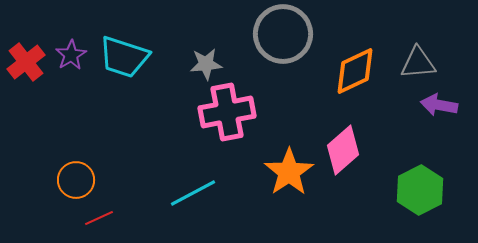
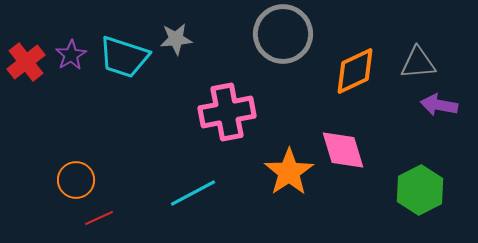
gray star: moved 30 px left, 25 px up
pink diamond: rotated 66 degrees counterclockwise
